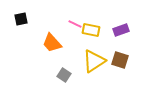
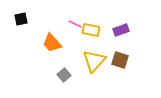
yellow triangle: rotated 15 degrees counterclockwise
gray square: rotated 16 degrees clockwise
